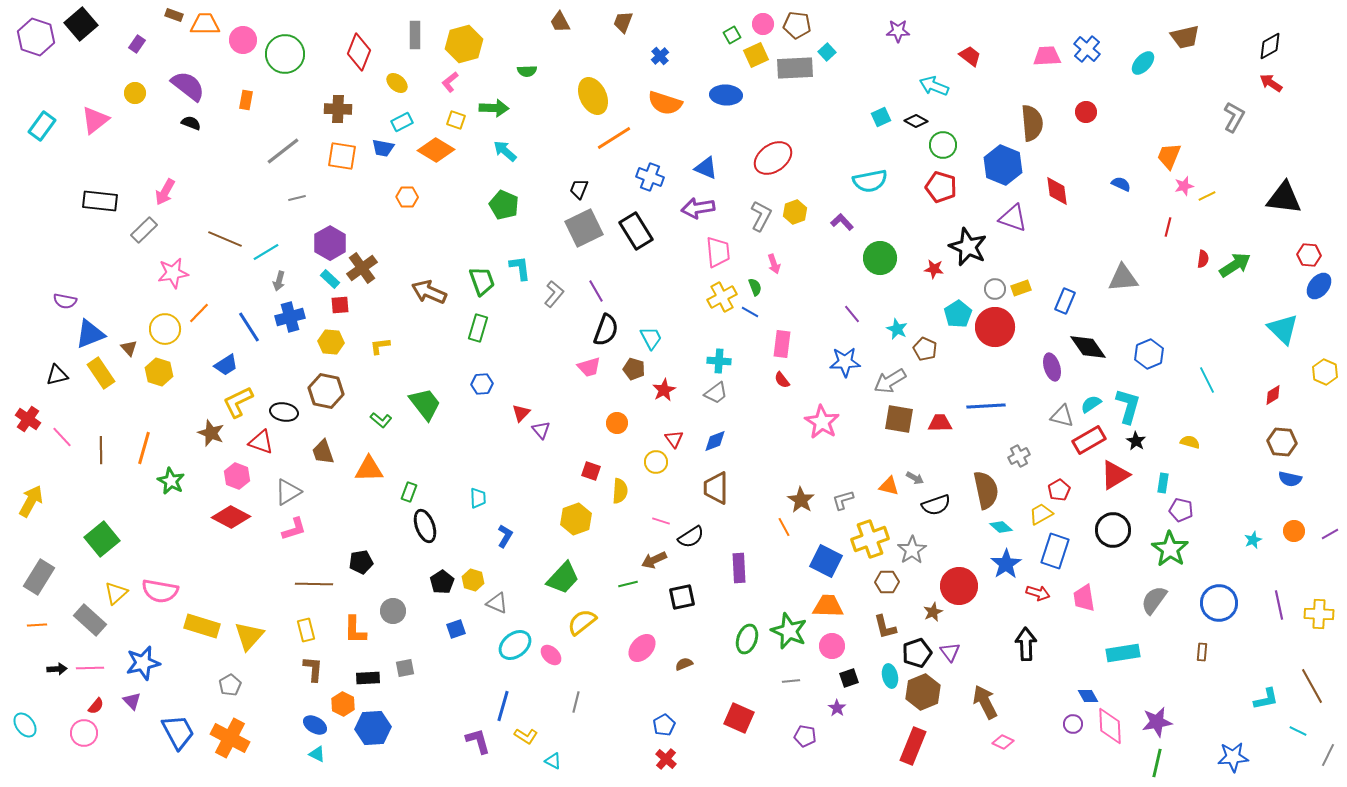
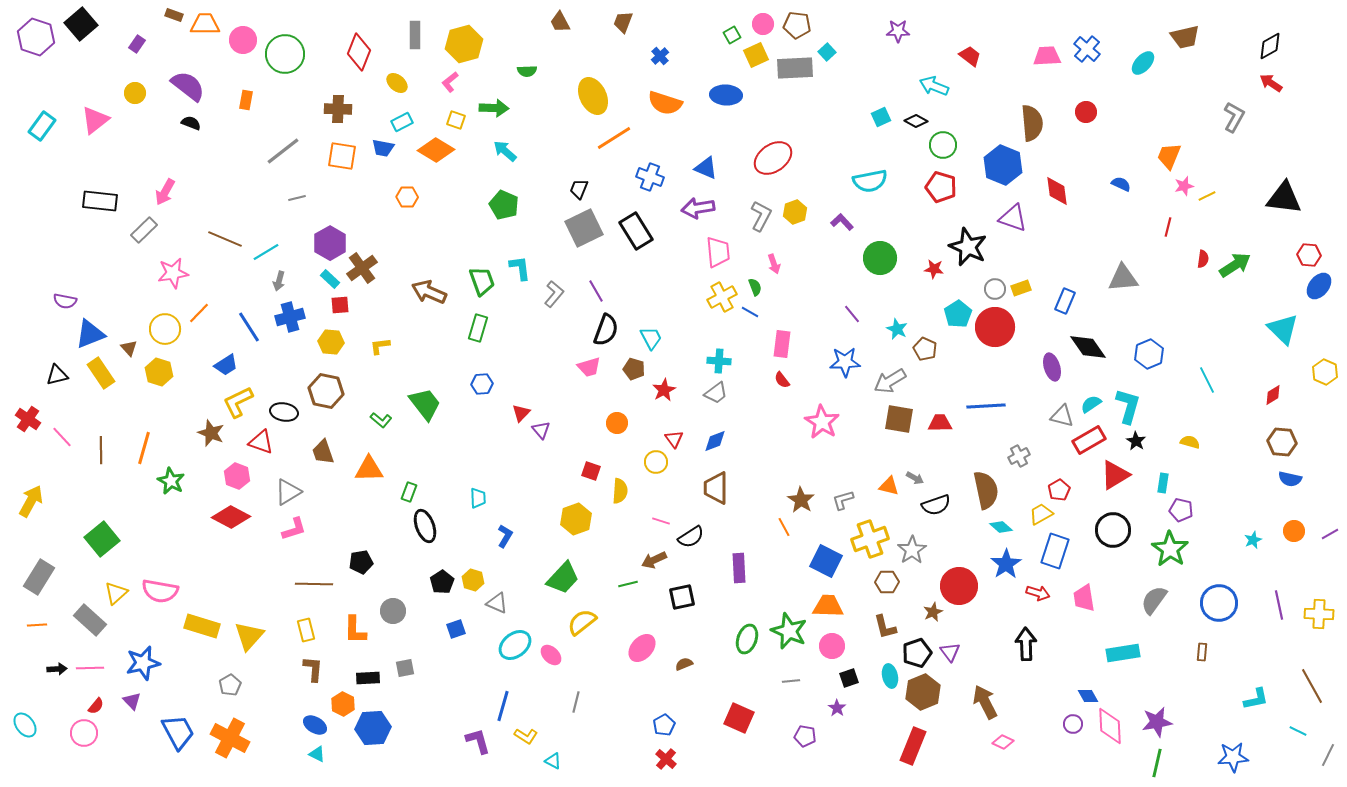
cyan L-shape at (1266, 699): moved 10 px left
